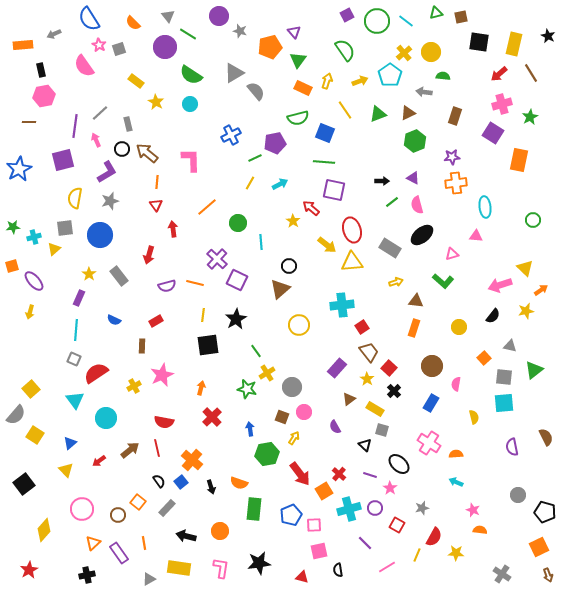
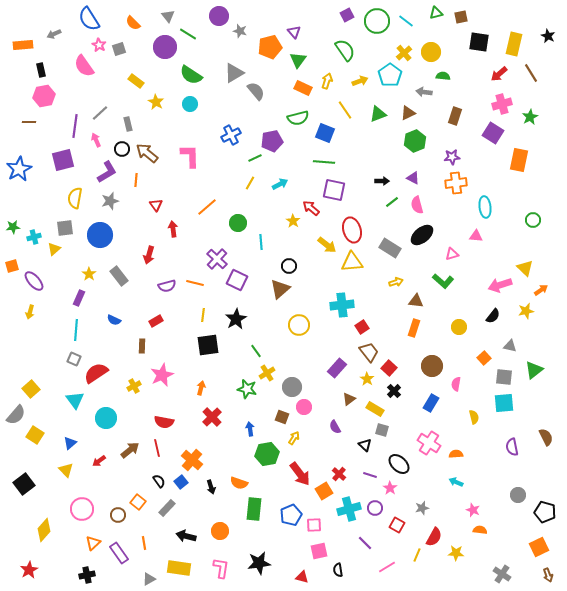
purple pentagon at (275, 143): moved 3 px left, 2 px up
pink L-shape at (191, 160): moved 1 px left, 4 px up
orange line at (157, 182): moved 21 px left, 2 px up
pink circle at (304, 412): moved 5 px up
